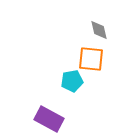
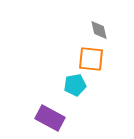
cyan pentagon: moved 3 px right, 4 px down
purple rectangle: moved 1 px right, 1 px up
